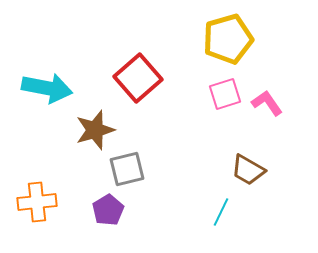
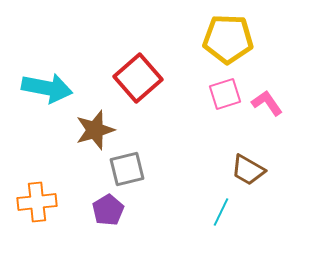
yellow pentagon: rotated 18 degrees clockwise
